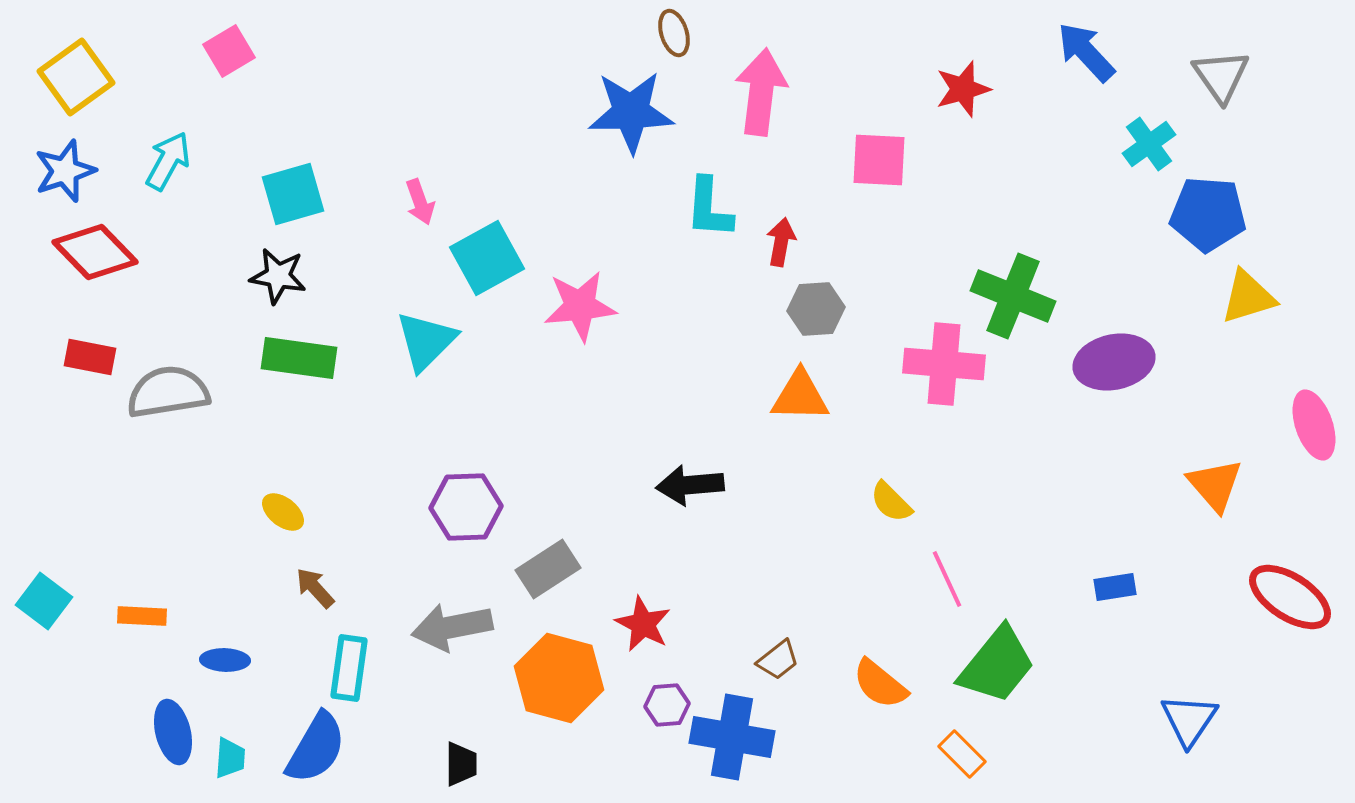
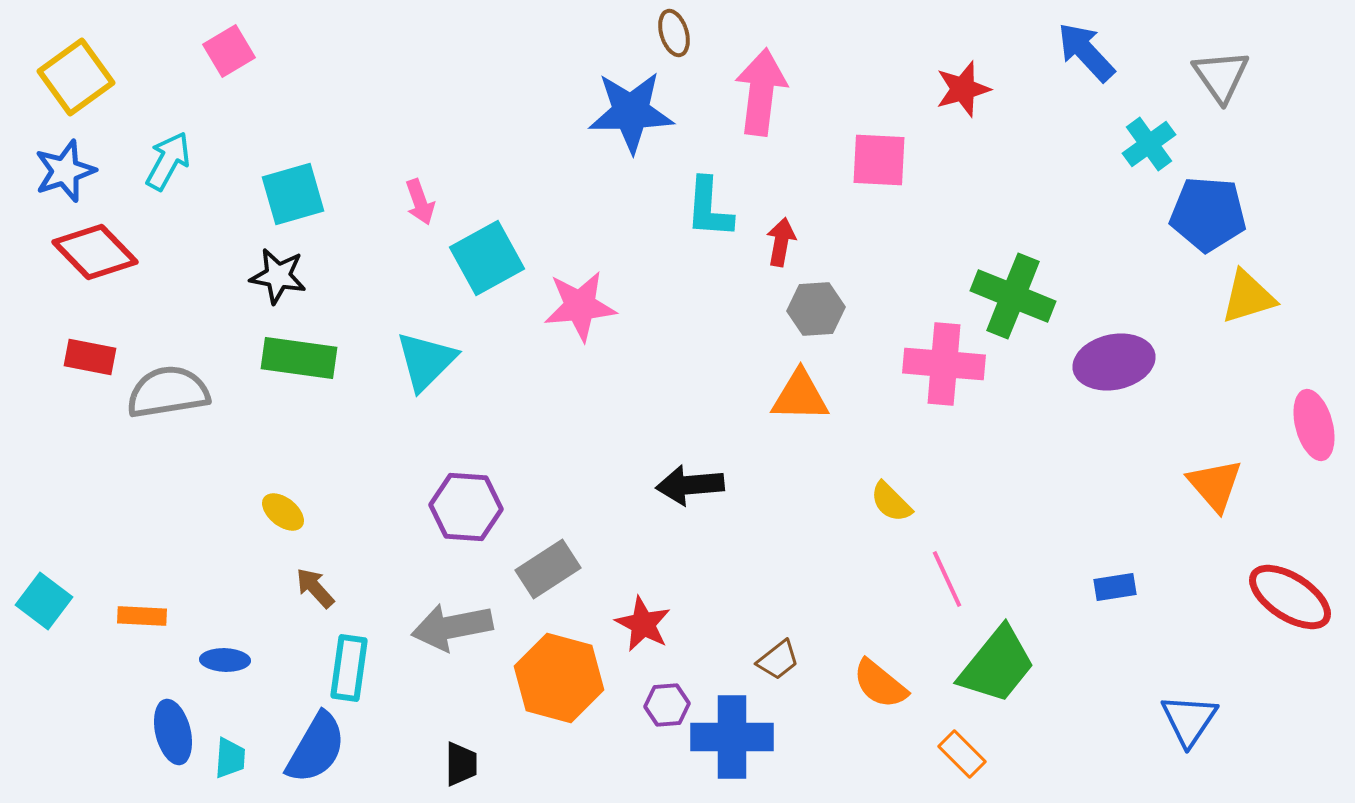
cyan triangle at (426, 341): moved 20 px down
pink ellipse at (1314, 425): rotated 4 degrees clockwise
purple hexagon at (466, 507): rotated 6 degrees clockwise
blue cross at (732, 737): rotated 10 degrees counterclockwise
